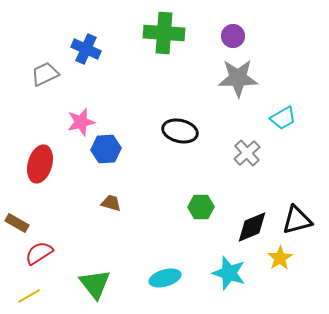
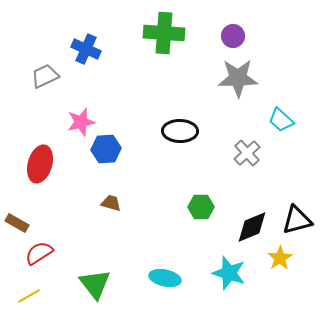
gray trapezoid: moved 2 px down
cyan trapezoid: moved 2 px left, 2 px down; rotated 72 degrees clockwise
black ellipse: rotated 12 degrees counterclockwise
cyan ellipse: rotated 28 degrees clockwise
